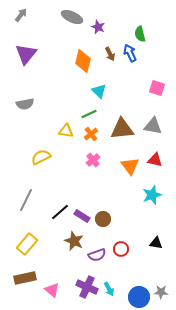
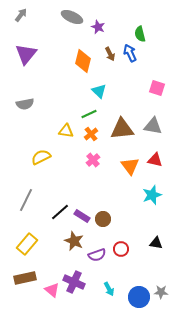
purple cross: moved 13 px left, 5 px up
